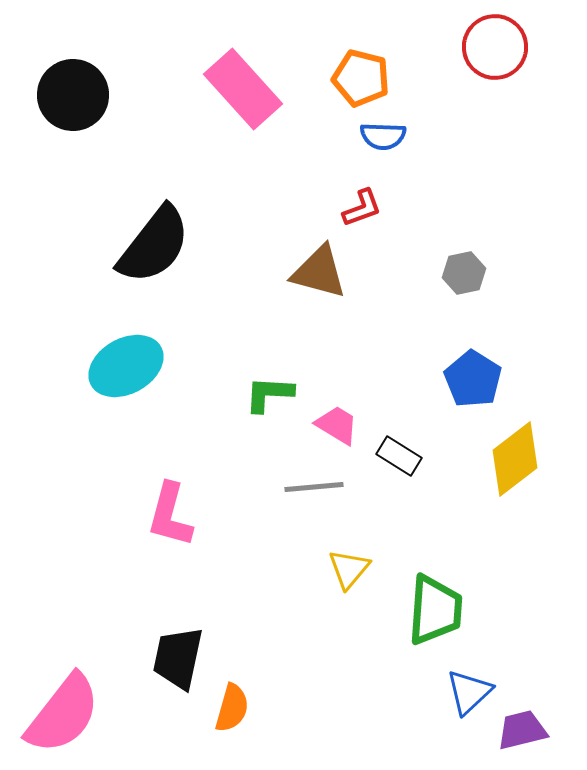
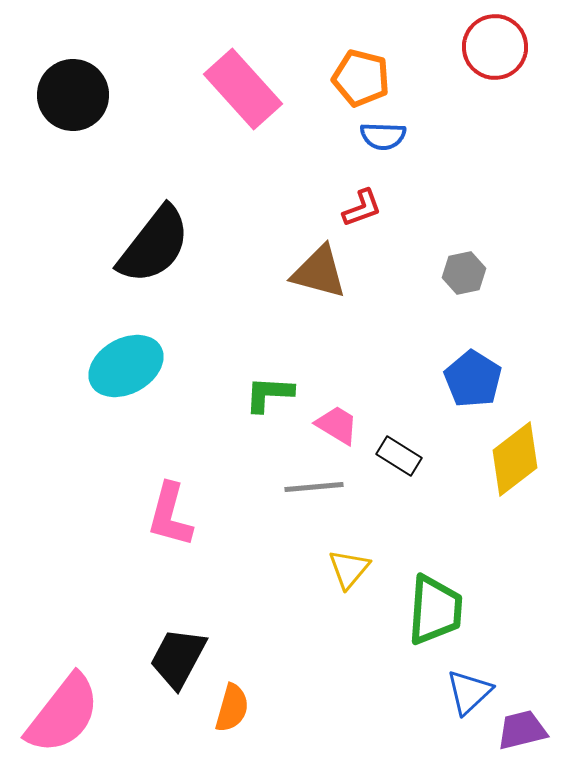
black trapezoid: rotated 16 degrees clockwise
